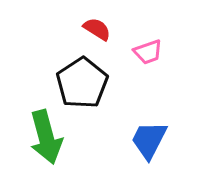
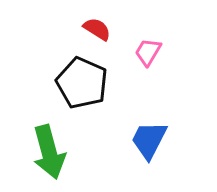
pink trapezoid: rotated 140 degrees clockwise
black pentagon: rotated 15 degrees counterclockwise
green arrow: moved 3 px right, 15 px down
